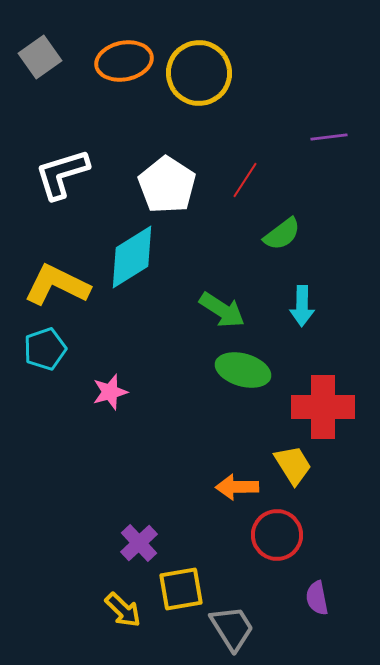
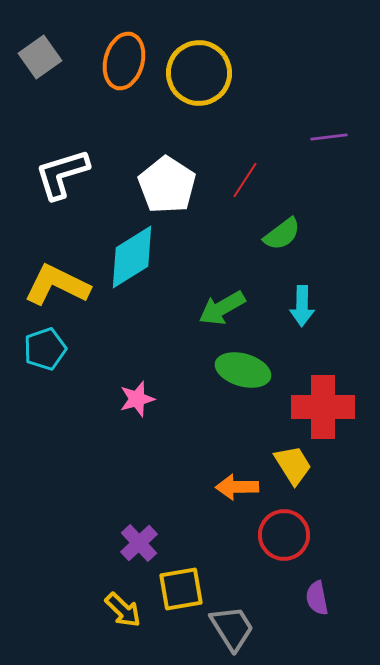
orange ellipse: rotated 64 degrees counterclockwise
green arrow: moved 2 px up; rotated 117 degrees clockwise
pink star: moved 27 px right, 7 px down
red circle: moved 7 px right
